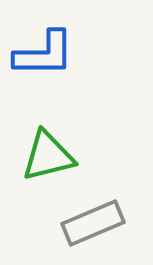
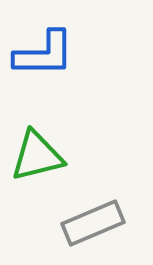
green triangle: moved 11 px left
